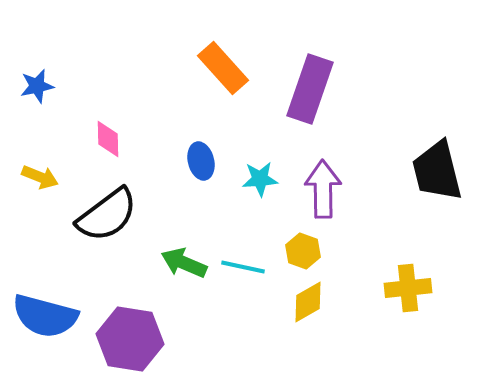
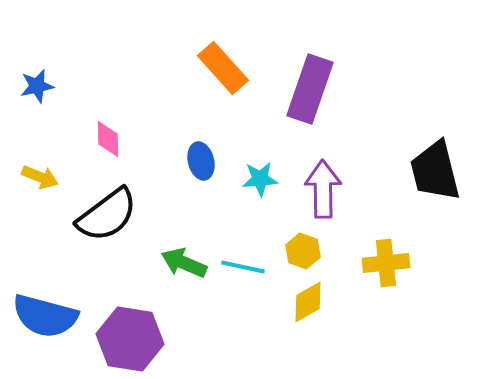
black trapezoid: moved 2 px left
yellow cross: moved 22 px left, 25 px up
